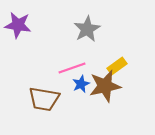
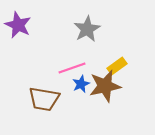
purple star: rotated 16 degrees clockwise
